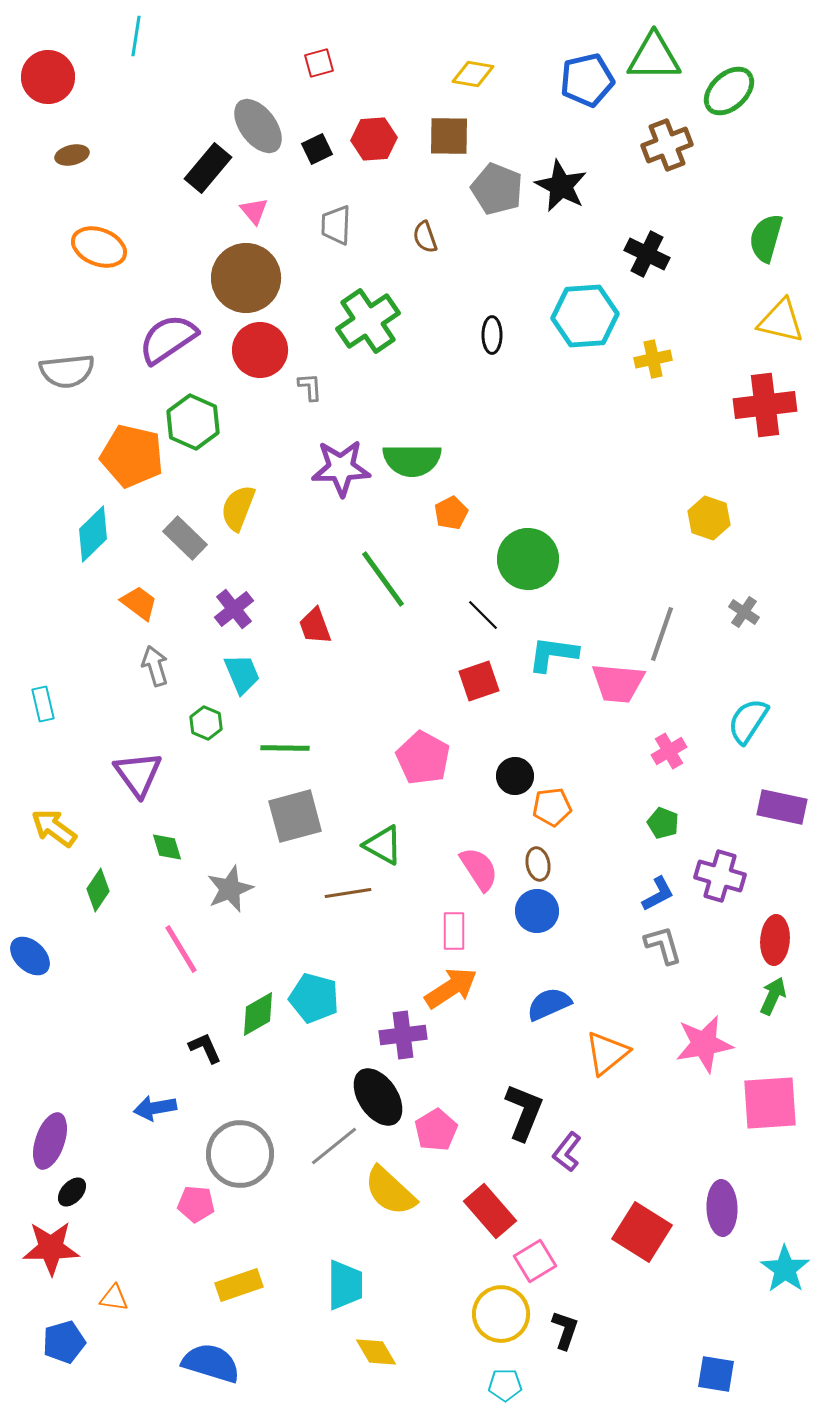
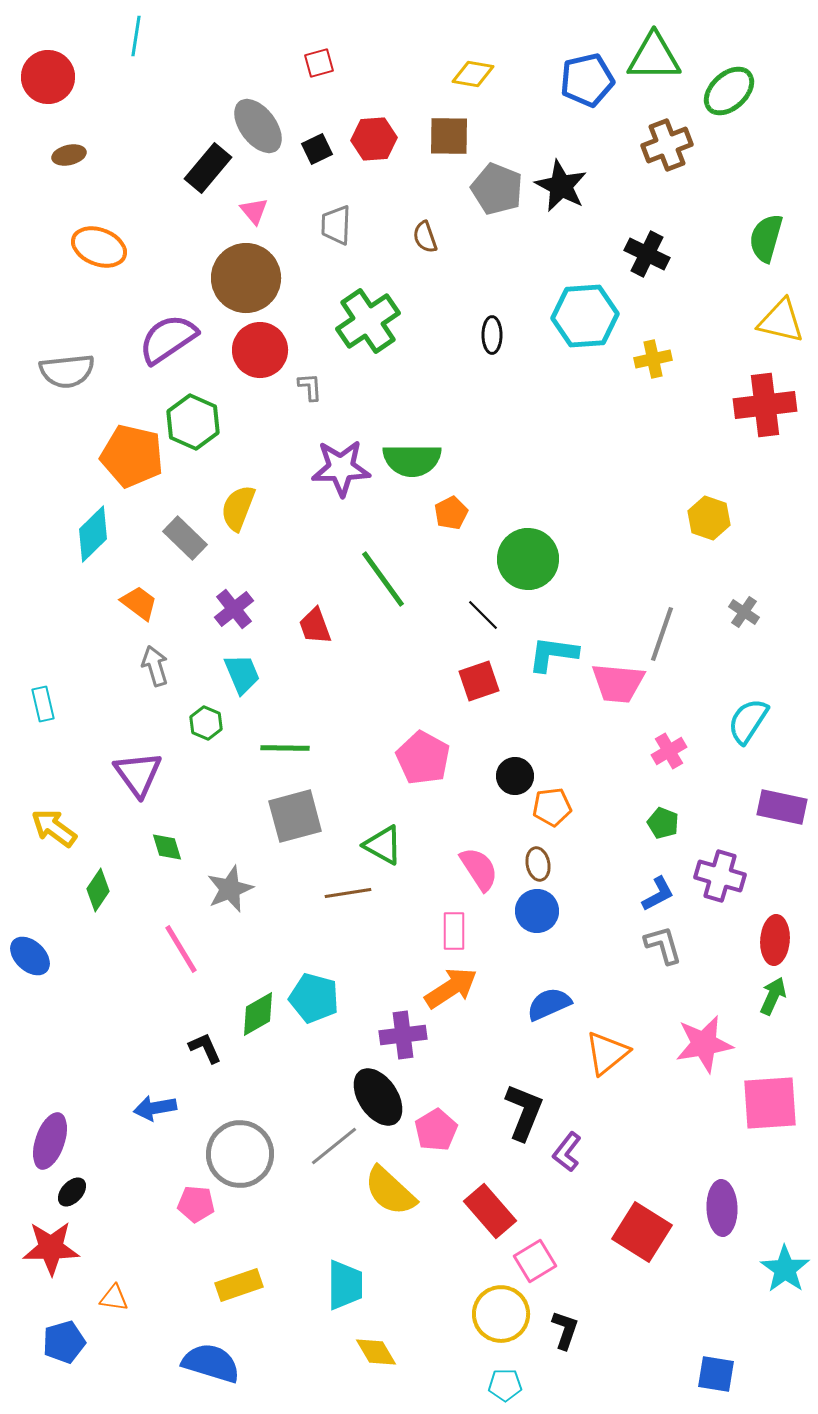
brown ellipse at (72, 155): moved 3 px left
